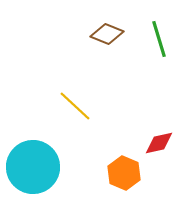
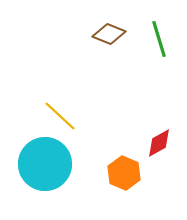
brown diamond: moved 2 px right
yellow line: moved 15 px left, 10 px down
red diamond: rotated 16 degrees counterclockwise
cyan circle: moved 12 px right, 3 px up
